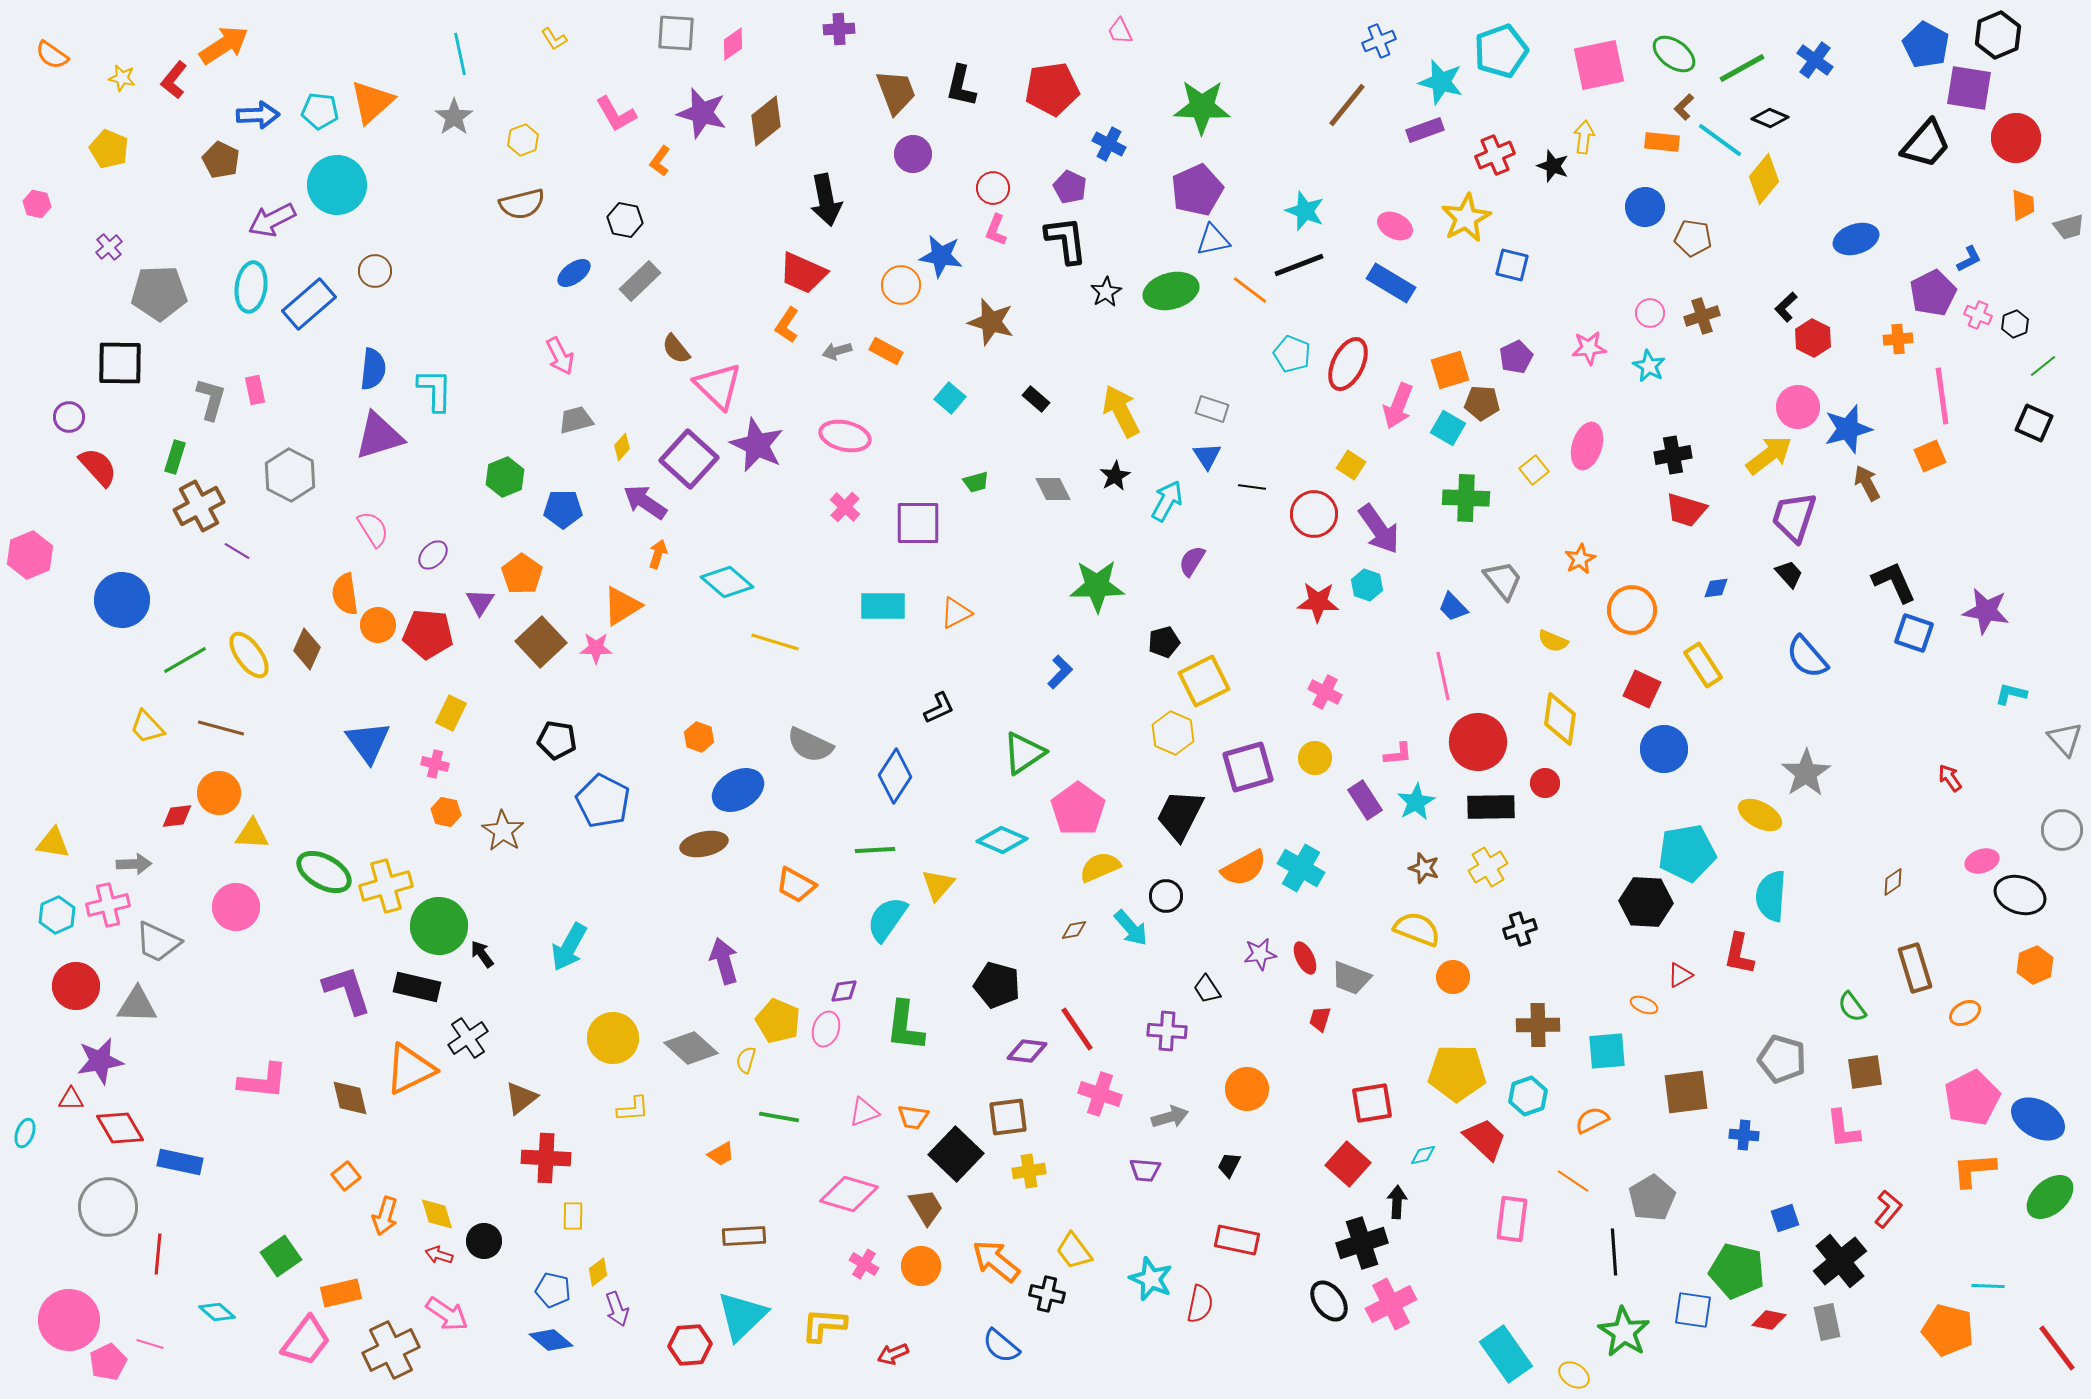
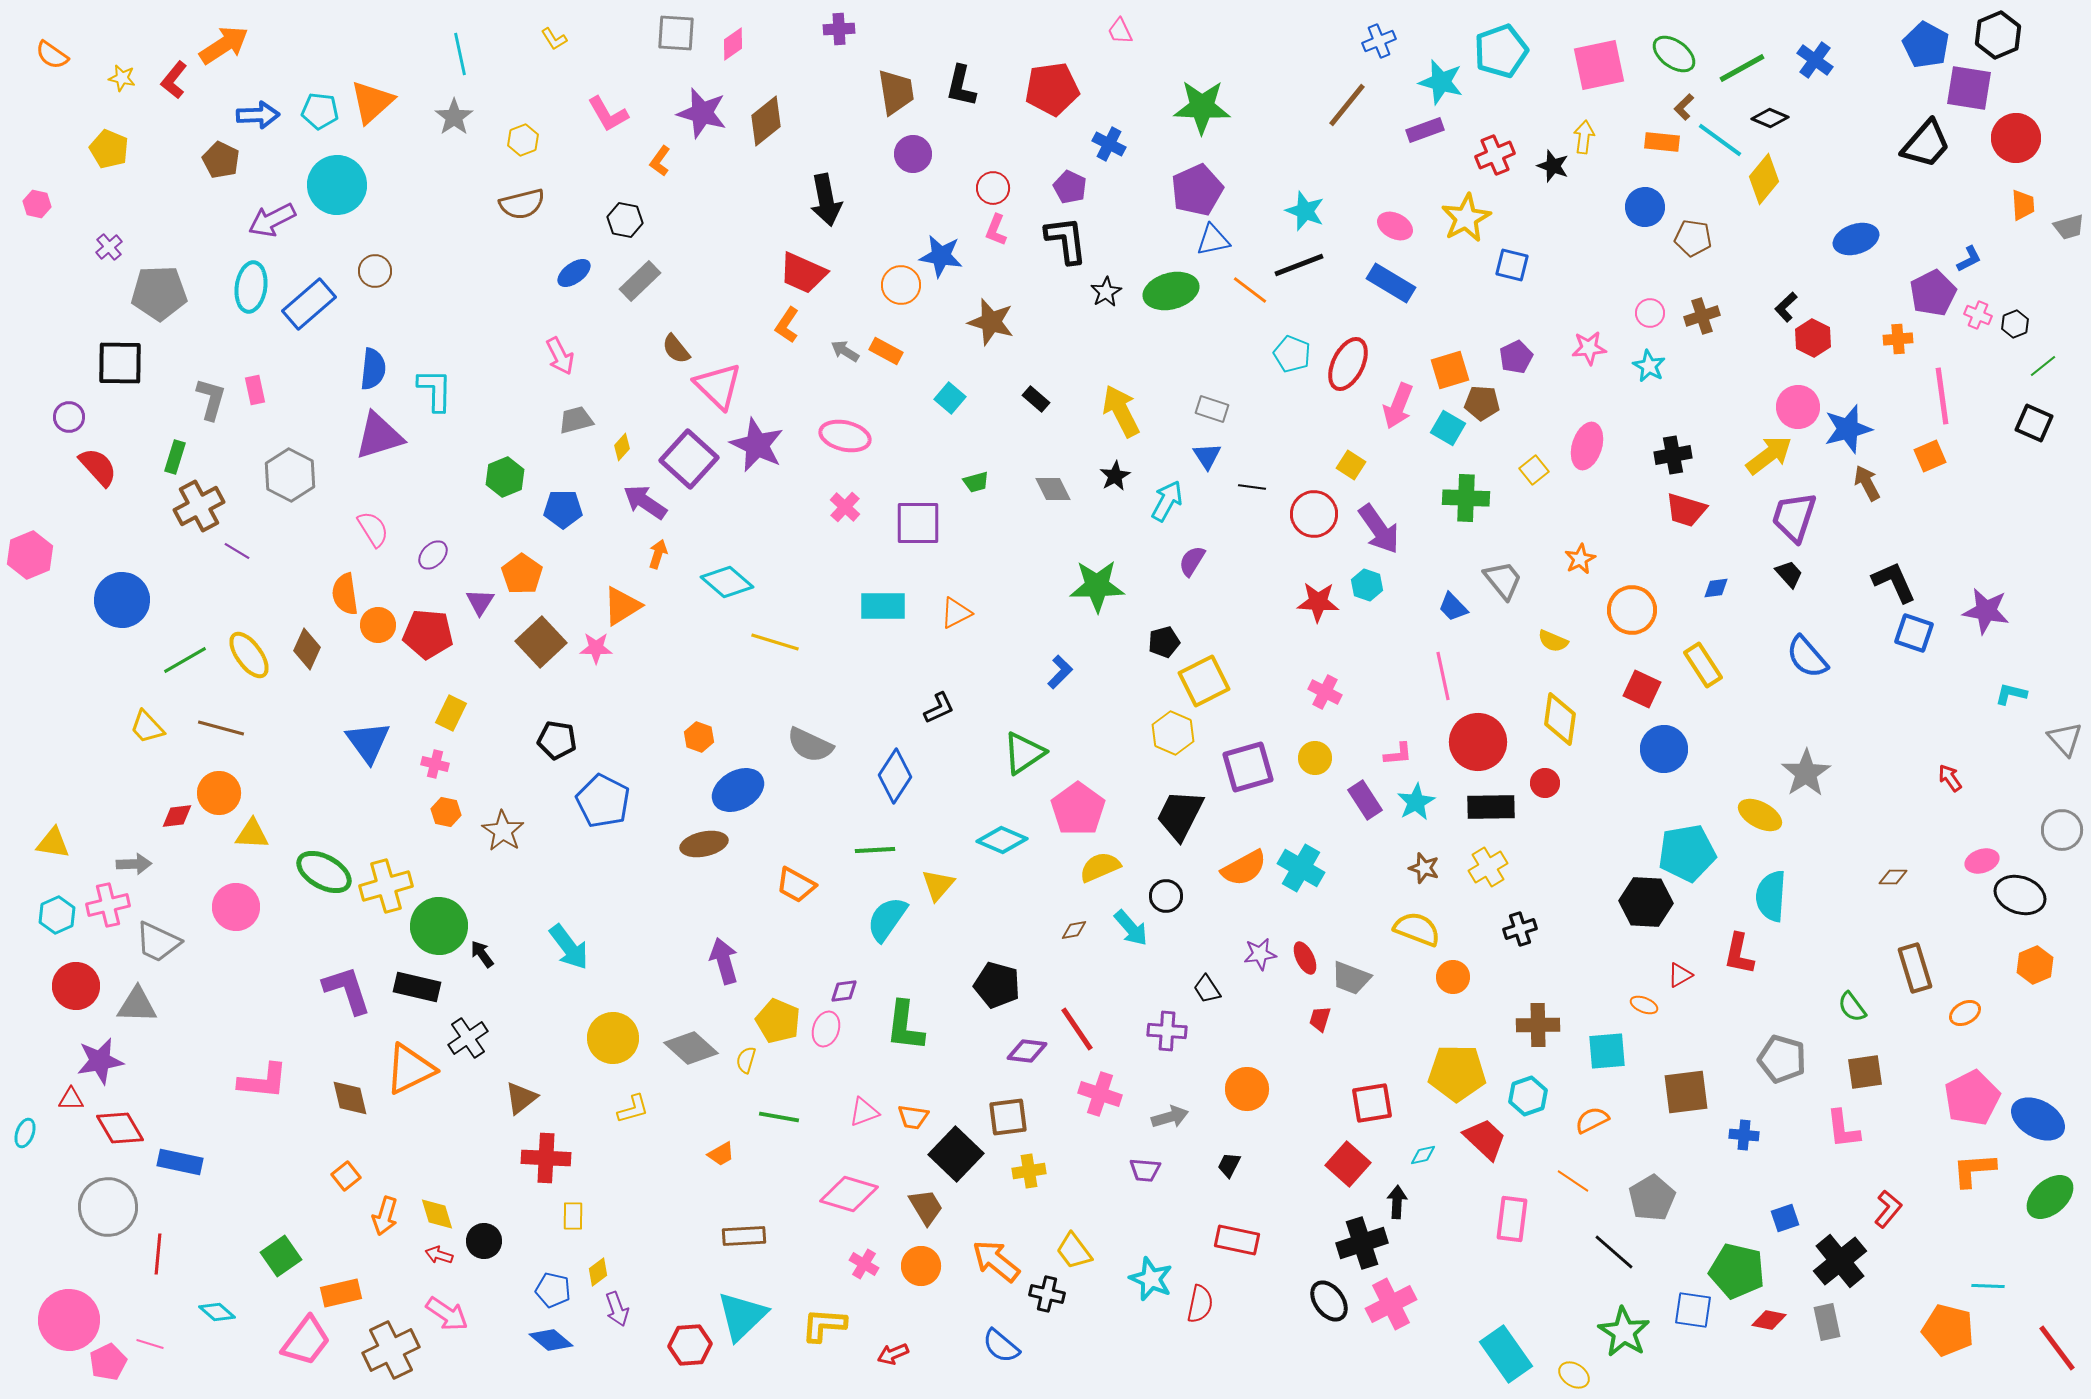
brown trapezoid at (896, 92): rotated 12 degrees clockwise
pink L-shape at (616, 114): moved 8 px left
gray arrow at (837, 351): moved 8 px right; rotated 48 degrees clockwise
brown diamond at (1893, 882): moved 5 px up; rotated 36 degrees clockwise
cyan arrow at (569, 947): rotated 66 degrees counterclockwise
yellow L-shape at (633, 1109): rotated 12 degrees counterclockwise
black line at (1614, 1252): rotated 45 degrees counterclockwise
